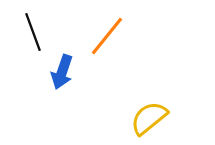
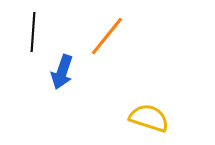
black line: rotated 24 degrees clockwise
yellow semicircle: rotated 57 degrees clockwise
